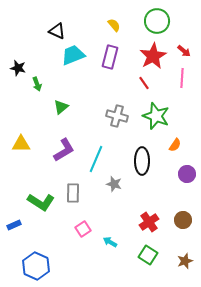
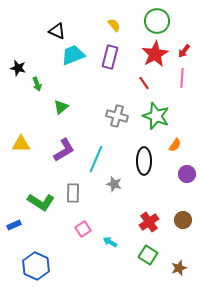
red arrow: rotated 88 degrees clockwise
red star: moved 2 px right, 2 px up
black ellipse: moved 2 px right
brown star: moved 6 px left, 7 px down
